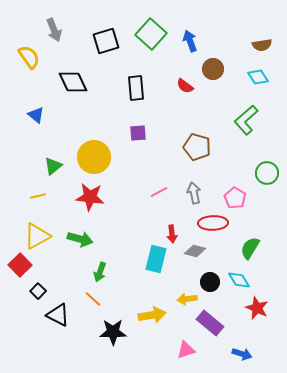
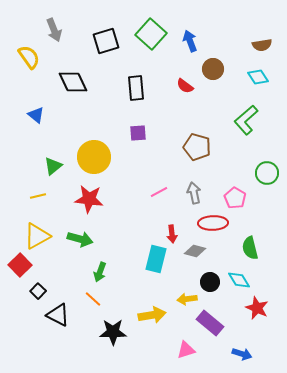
red star at (90, 197): moved 1 px left, 2 px down
green semicircle at (250, 248): rotated 45 degrees counterclockwise
